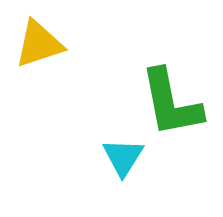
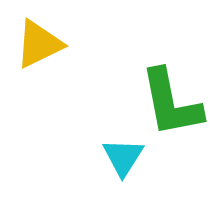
yellow triangle: rotated 8 degrees counterclockwise
